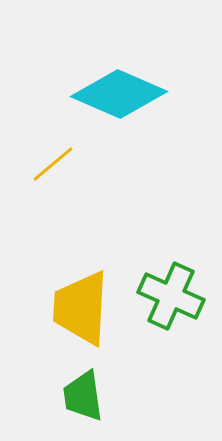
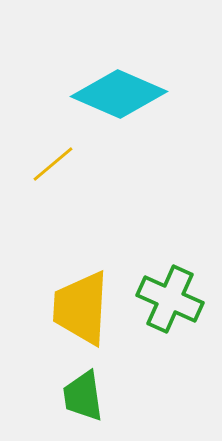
green cross: moved 1 px left, 3 px down
